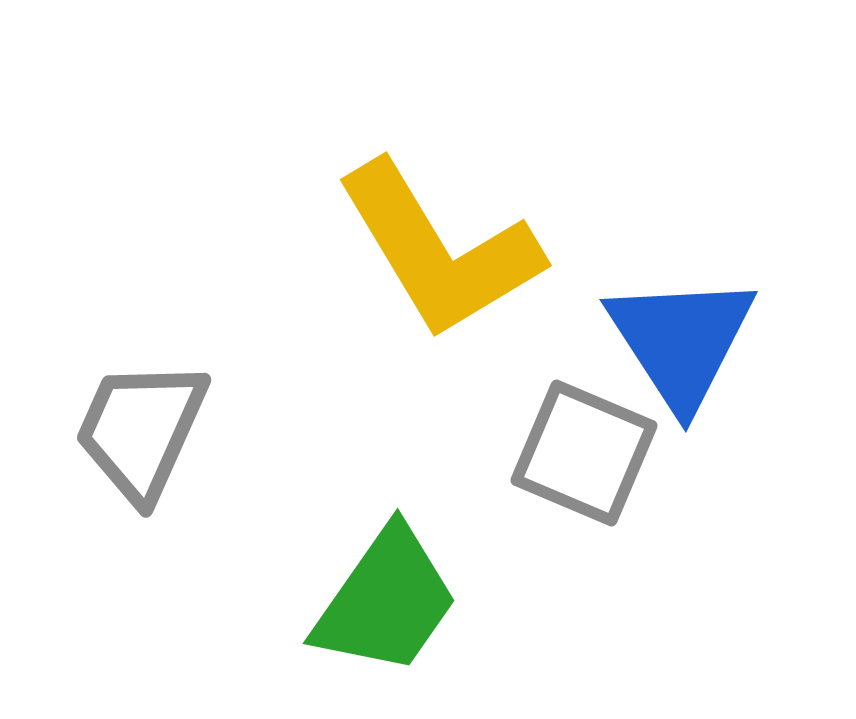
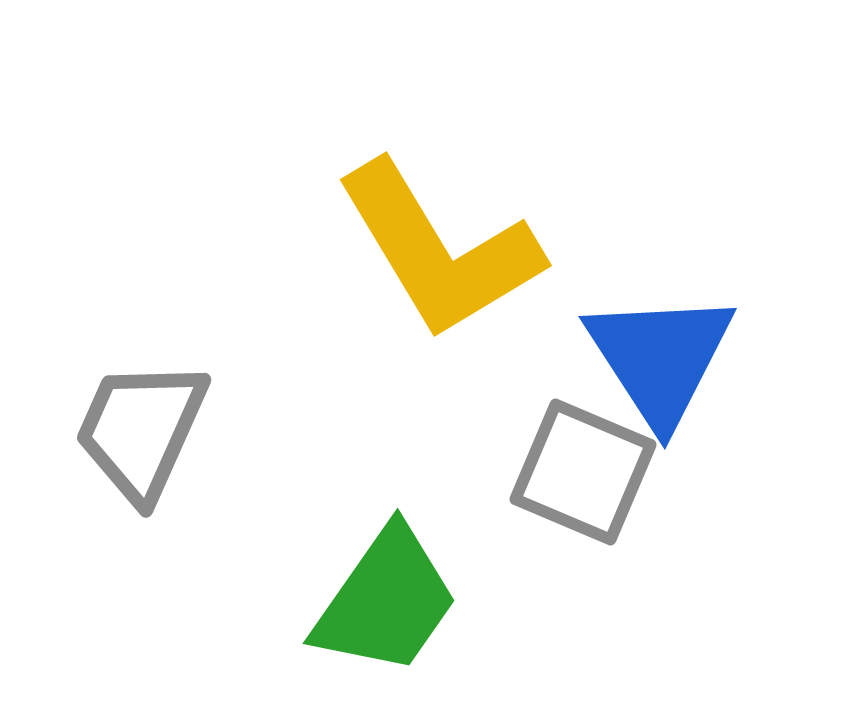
blue triangle: moved 21 px left, 17 px down
gray square: moved 1 px left, 19 px down
